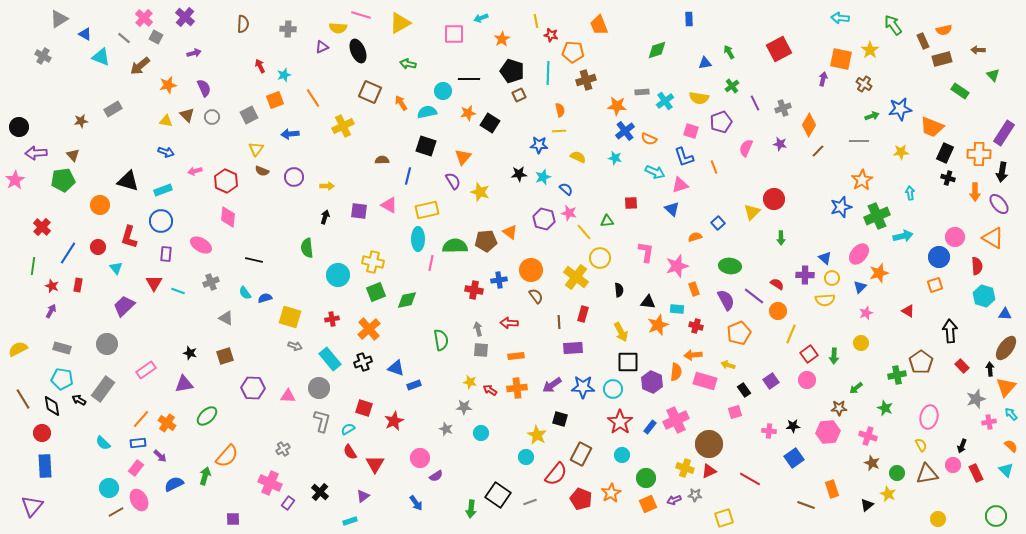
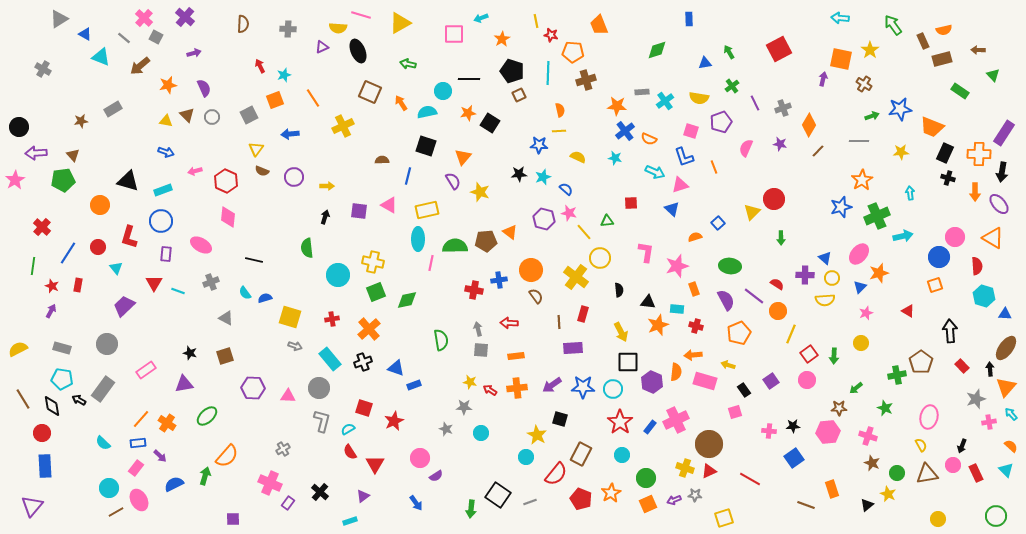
gray cross at (43, 56): moved 13 px down
